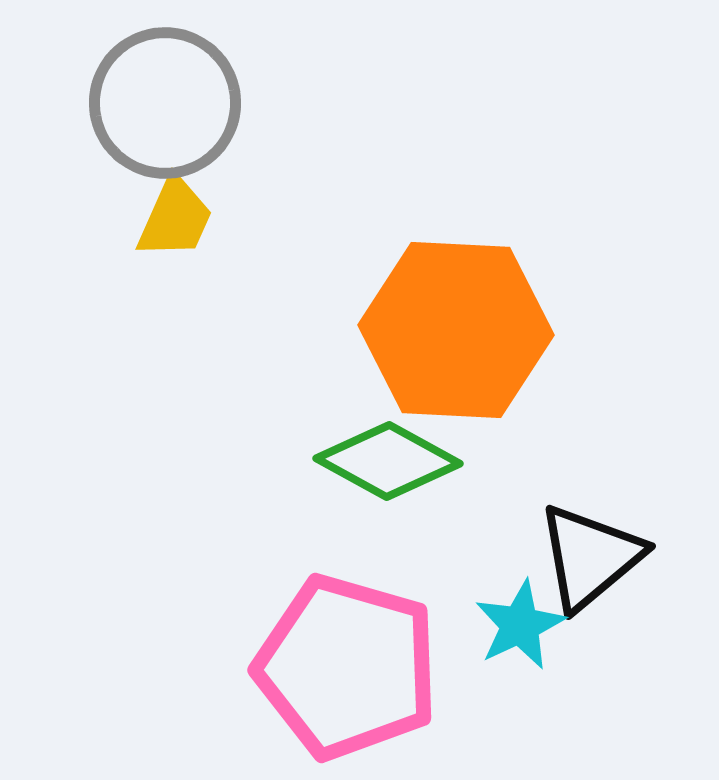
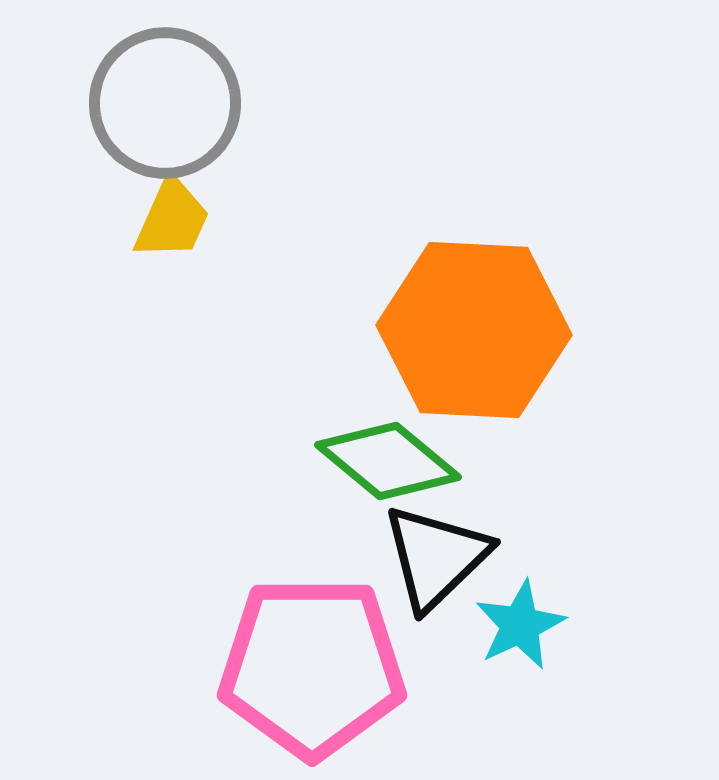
yellow trapezoid: moved 3 px left, 1 px down
orange hexagon: moved 18 px right
green diamond: rotated 11 degrees clockwise
black triangle: moved 154 px left; rotated 4 degrees counterclockwise
pink pentagon: moved 35 px left; rotated 16 degrees counterclockwise
